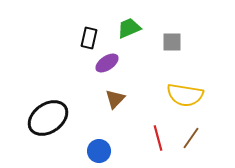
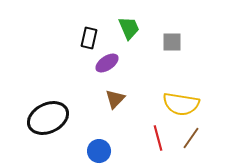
green trapezoid: rotated 90 degrees clockwise
yellow semicircle: moved 4 px left, 9 px down
black ellipse: rotated 9 degrees clockwise
